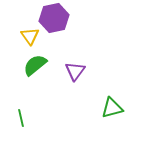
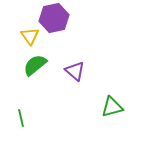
purple triangle: rotated 25 degrees counterclockwise
green triangle: moved 1 px up
